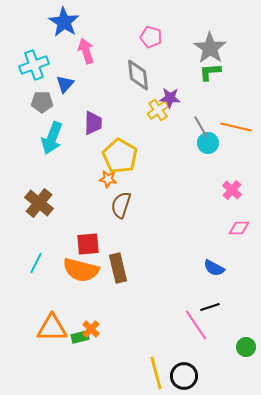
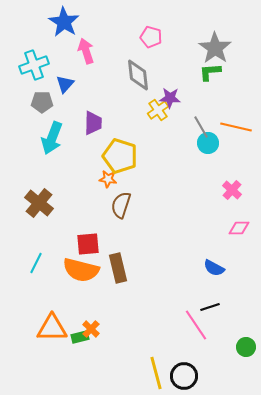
gray star: moved 5 px right
yellow pentagon: rotated 12 degrees counterclockwise
